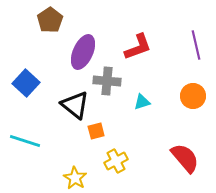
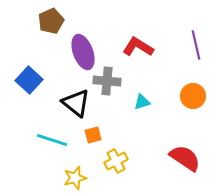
brown pentagon: moved 1 px right, 1 px down; rotated 10 degrees clockwise
red L-shape: rotated 128 degrees counterclockwise
purple ellipse: rotated 44 degrees counterclockwise
blue square: moved 3 px right, 3 px up
black triangle: moved 1 px right, 2 px up
orange square: moved 3 px left, 4 px down
cyan line: moved 27 px right, 1 px up
red semicircle: rotated 16 degrees counterclockwise
yellow star: rotated 25 degrees clockwise
